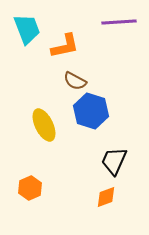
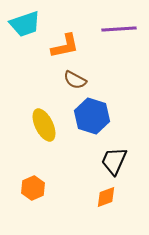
purple line: moved 7 px down
cyan trapezoid: moved 2 px left, 5 px up; rotated 92 degrees clockwise
brown semicircle: moved 1 px up
blue hexagon: moved 1 px right, 5 px down
orange hexagon: moved 3 px right
